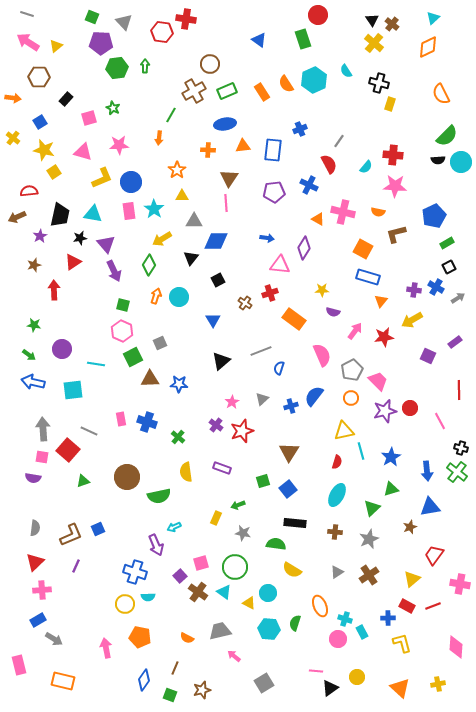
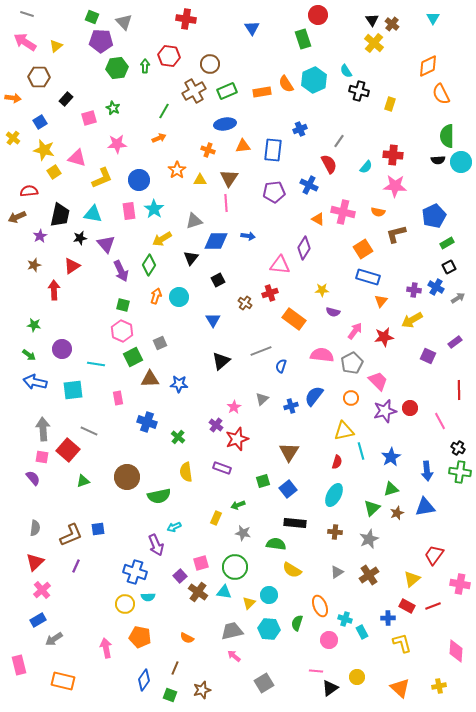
cyan triangle at (433, 18): rotated 16 degrees counterclockwise
red hexagon at (162, 32): moved 7 px right, 24 px down
blue triangle at (259, 40): moved 7 px left, 12 px up; rotated 21 degrees clockwise
pink arrow at (28, 42): moved 3 px left
purple pentagon at (101, 43): moved 2 px up
orange diamond at (428, 47): moved 19 px down
black cross at (379, 83): moved 20 px left, 8 px down
orange rectangle at (262, 92): rotated 66 degrees counterclockwise
green line at (171, 115): moved 7 px left, 4 px up
green semicircle at (447, 136): rotated 135 degrees clockwise
orange arrow at (159, 138): rotated 120 degrees counterclockwise
pink star at (119, 145): moved 2 px left, 1 px up
orange cross at (208, 150): rotated 16 degrees clockwise
pink triangle at (83, 152): moved 6 px left, 6 px down
blue circle at (131, 182): moved 8 px right, 2 px up
yellow triangle at (182, 196): moved 18 px right, 16 px up
gray triangle at (194, 221): rotated 18 degrees counterclockwise
blue arrow at (267, 238): moved 19 px left, 2 px up
orange square at (363, 249): rotated 30 degrees clockwise
red triangle at (73, 262): moved 1 px left, 4 px down
purple arrow at (114, 271): moved 7 px right
pink semicircle at (322, 355): rotated 60 degrees counterclockwise
blue semicircle at (279, 368): moved 2 px right, 2 px up
gray pentagon at (352, 370): moved 7 px up
blue arrow at (33, 382): moved 2 px right
pink star at (232, 402): moved 2 px right, 5 px down
pink rectangle at (121, 419): moved 3 px left, 21 px up
red star at (242, 431): moved 5 px left, 8 px down
black cross at (461, 448): moved 3 px left; rotated 16 degrees clockwise
green cross at (457, 472): moved 3 px right; rotated 30 degrees counterclockwise
purple semicircle at (33, 478): rotated 140 degrees counterclockwise
cyan ellipse at (337, 495): moved 3 px left
blue triangle at (430, 507): moved 5 px left
brown star at (410, 527): moved 13 px left, 14 px up
blue square at (98, 529): rotated 16 degrees clockwise
pink cross at (42, 590): rotated 36 degrees counterclockwise
cyan triangle at (224, 592): rotated 28 degrees counterclockwise
cyan circle at (268, 593): moved 1 px right, 2 px down
yellow triangle at (249, 603): rotated 48 degrees clockwise
green semicircle at (295, 623): moved 2 px right
gray trapezoid at (220, 631): moved 12 px right
gray arrow at (54, 639): rotated 114 degrees clockwise
pink circle at (338, 639): moved 9 px left, 1 px down
pink diamond at (456, 647): moved 4 px down
yellow cross at (438, 684): moved 1 px right, 2 px down
